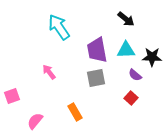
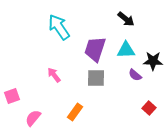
purple trapezoid: moved 2 px left, 1 px up; rotated 28 degrees clockwise
black star: moved 1 px right, 4 px down
pink arrow: moved 5 px right, 3 px down
gray square: rotated 12 degrees clockwise
red square: moved 18 px right, 10 px down
orange rectangle: rotated 66 degrees clockwise
pink semicircle: moved 2 px left, 3 px up
